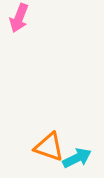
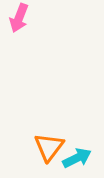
orange triangle: rotated 48 degrees clockwise
